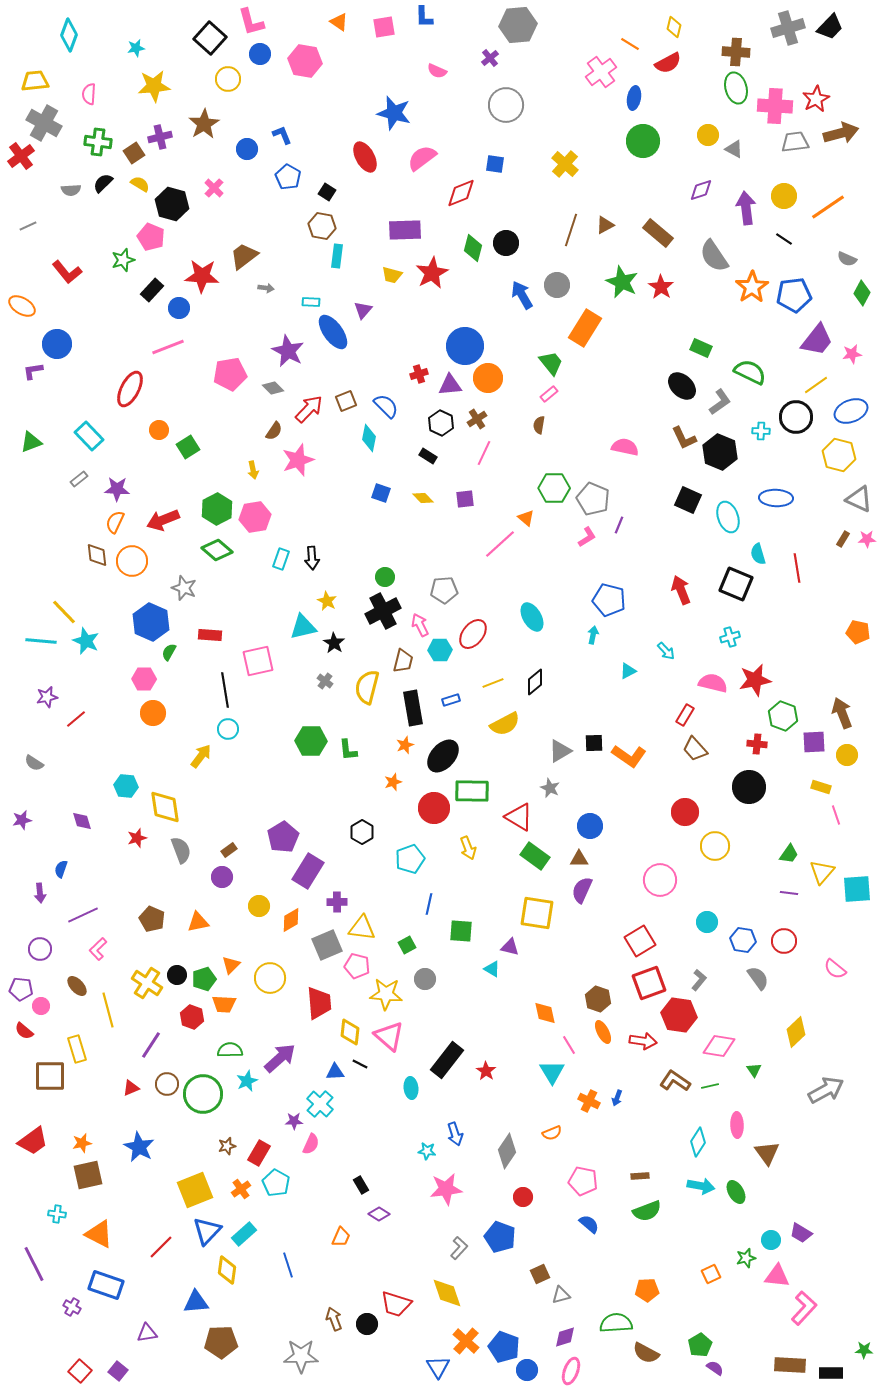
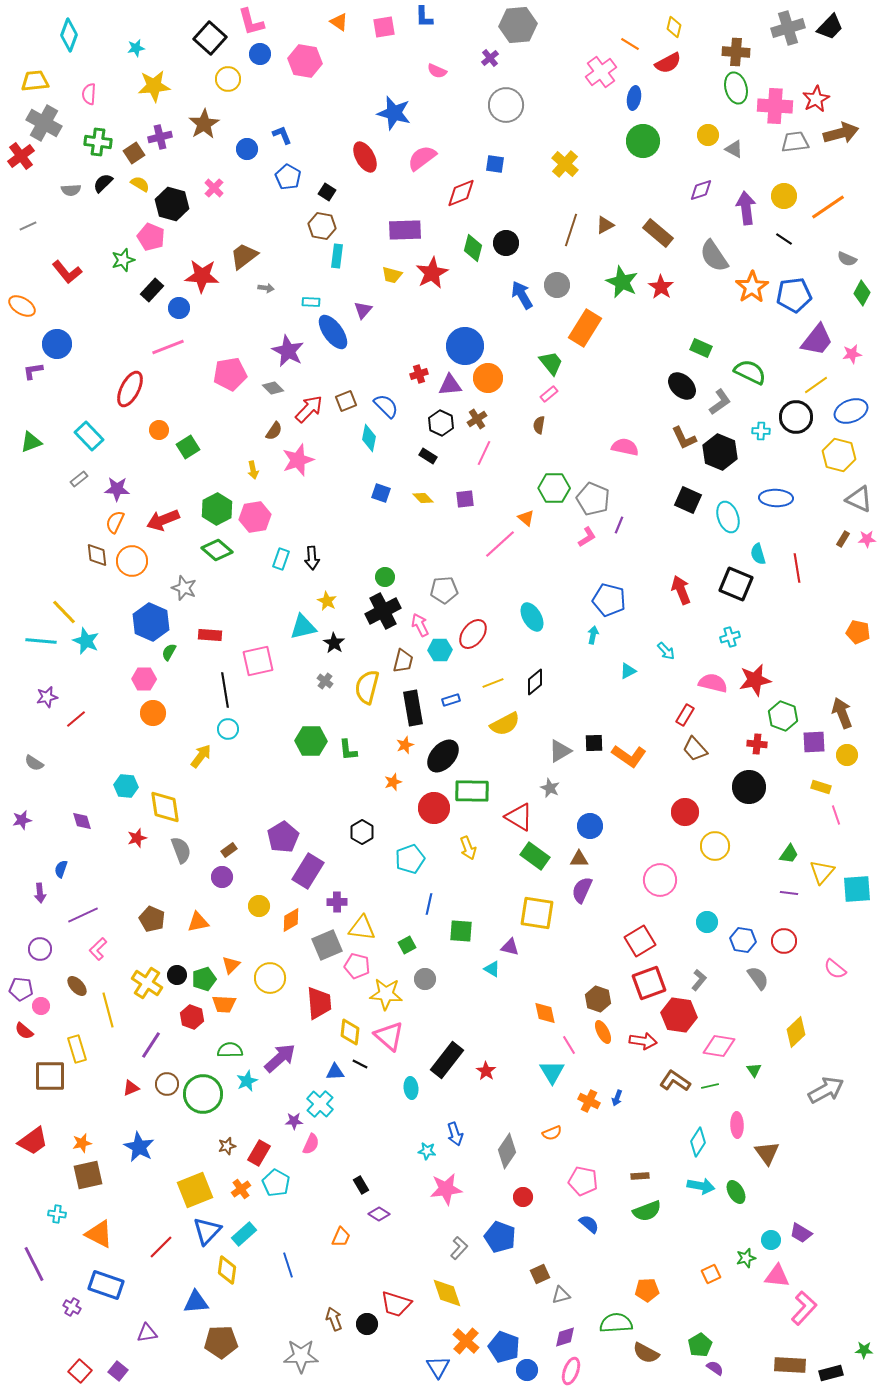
black rectangle at (831, 1373): rotated 15 degrees counterclockwise
